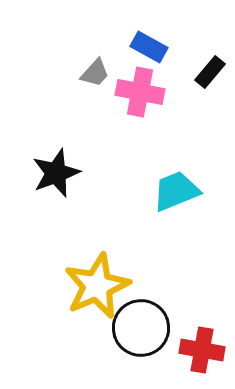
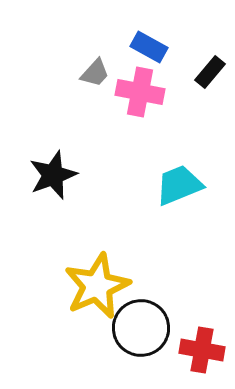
black star: moved 3 px left, 2 px down
cyan trapezoid: moved 3 px right, 6 px up
